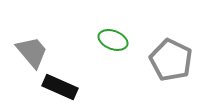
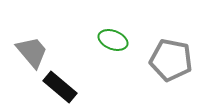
gray pentagon: rotated 15 degrees counterclockwise
black rectangle: rotated 16 degrees clockwise
